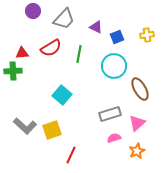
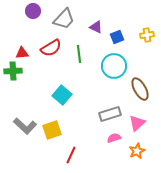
green line: rotated 18 degrees counterclockwise
